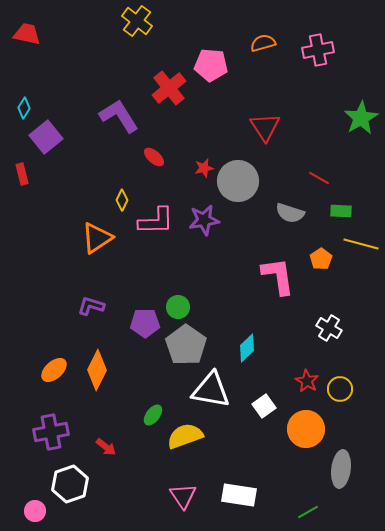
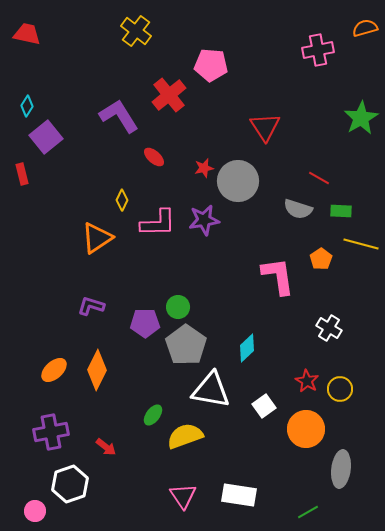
yellow cross at (137, 21): moved 1 px left, 10 px down
orange semicircle at (263, 43): moved 102 px right, 15 px up
red cross at (169, 88): moved 7 px down
cyan diamond at (24, 108): moved 3 px right, 2 px up
gray semicircle at (290, 213): moved 8 px right, 4 px up
pink L-shape at (156, 221): moved 2 px right, 2 px down
